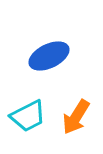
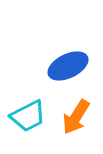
blue ellipse: moved 19 px right, 10 px down
